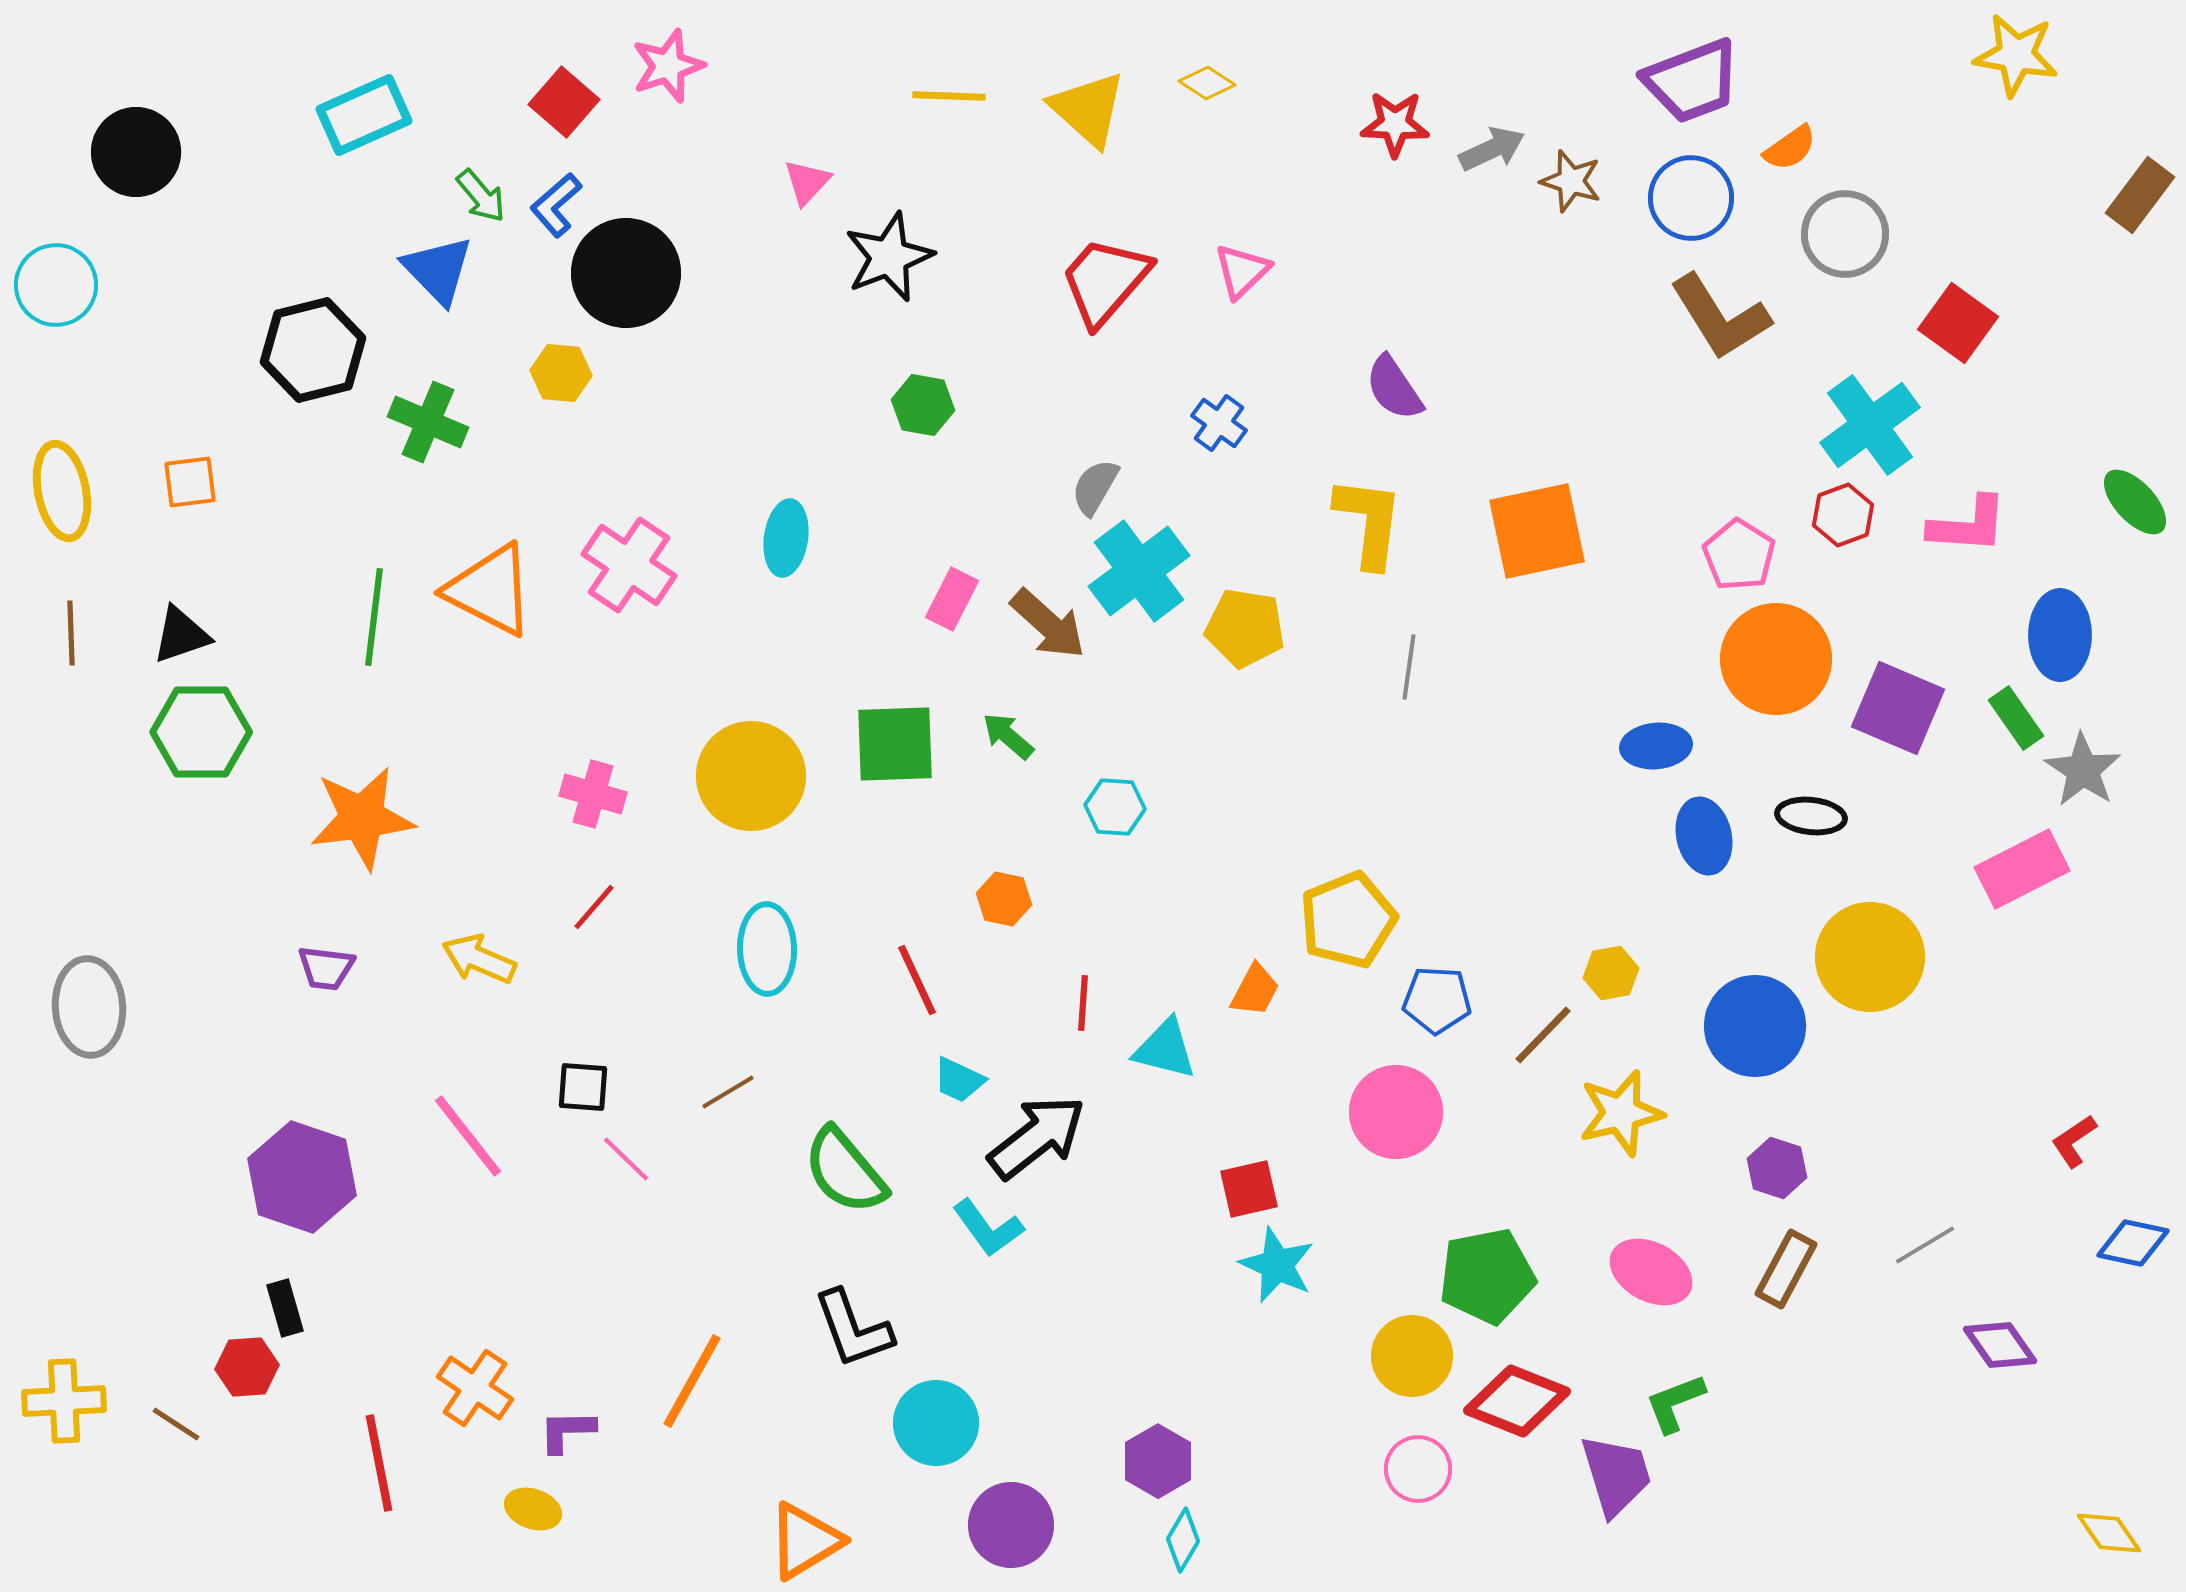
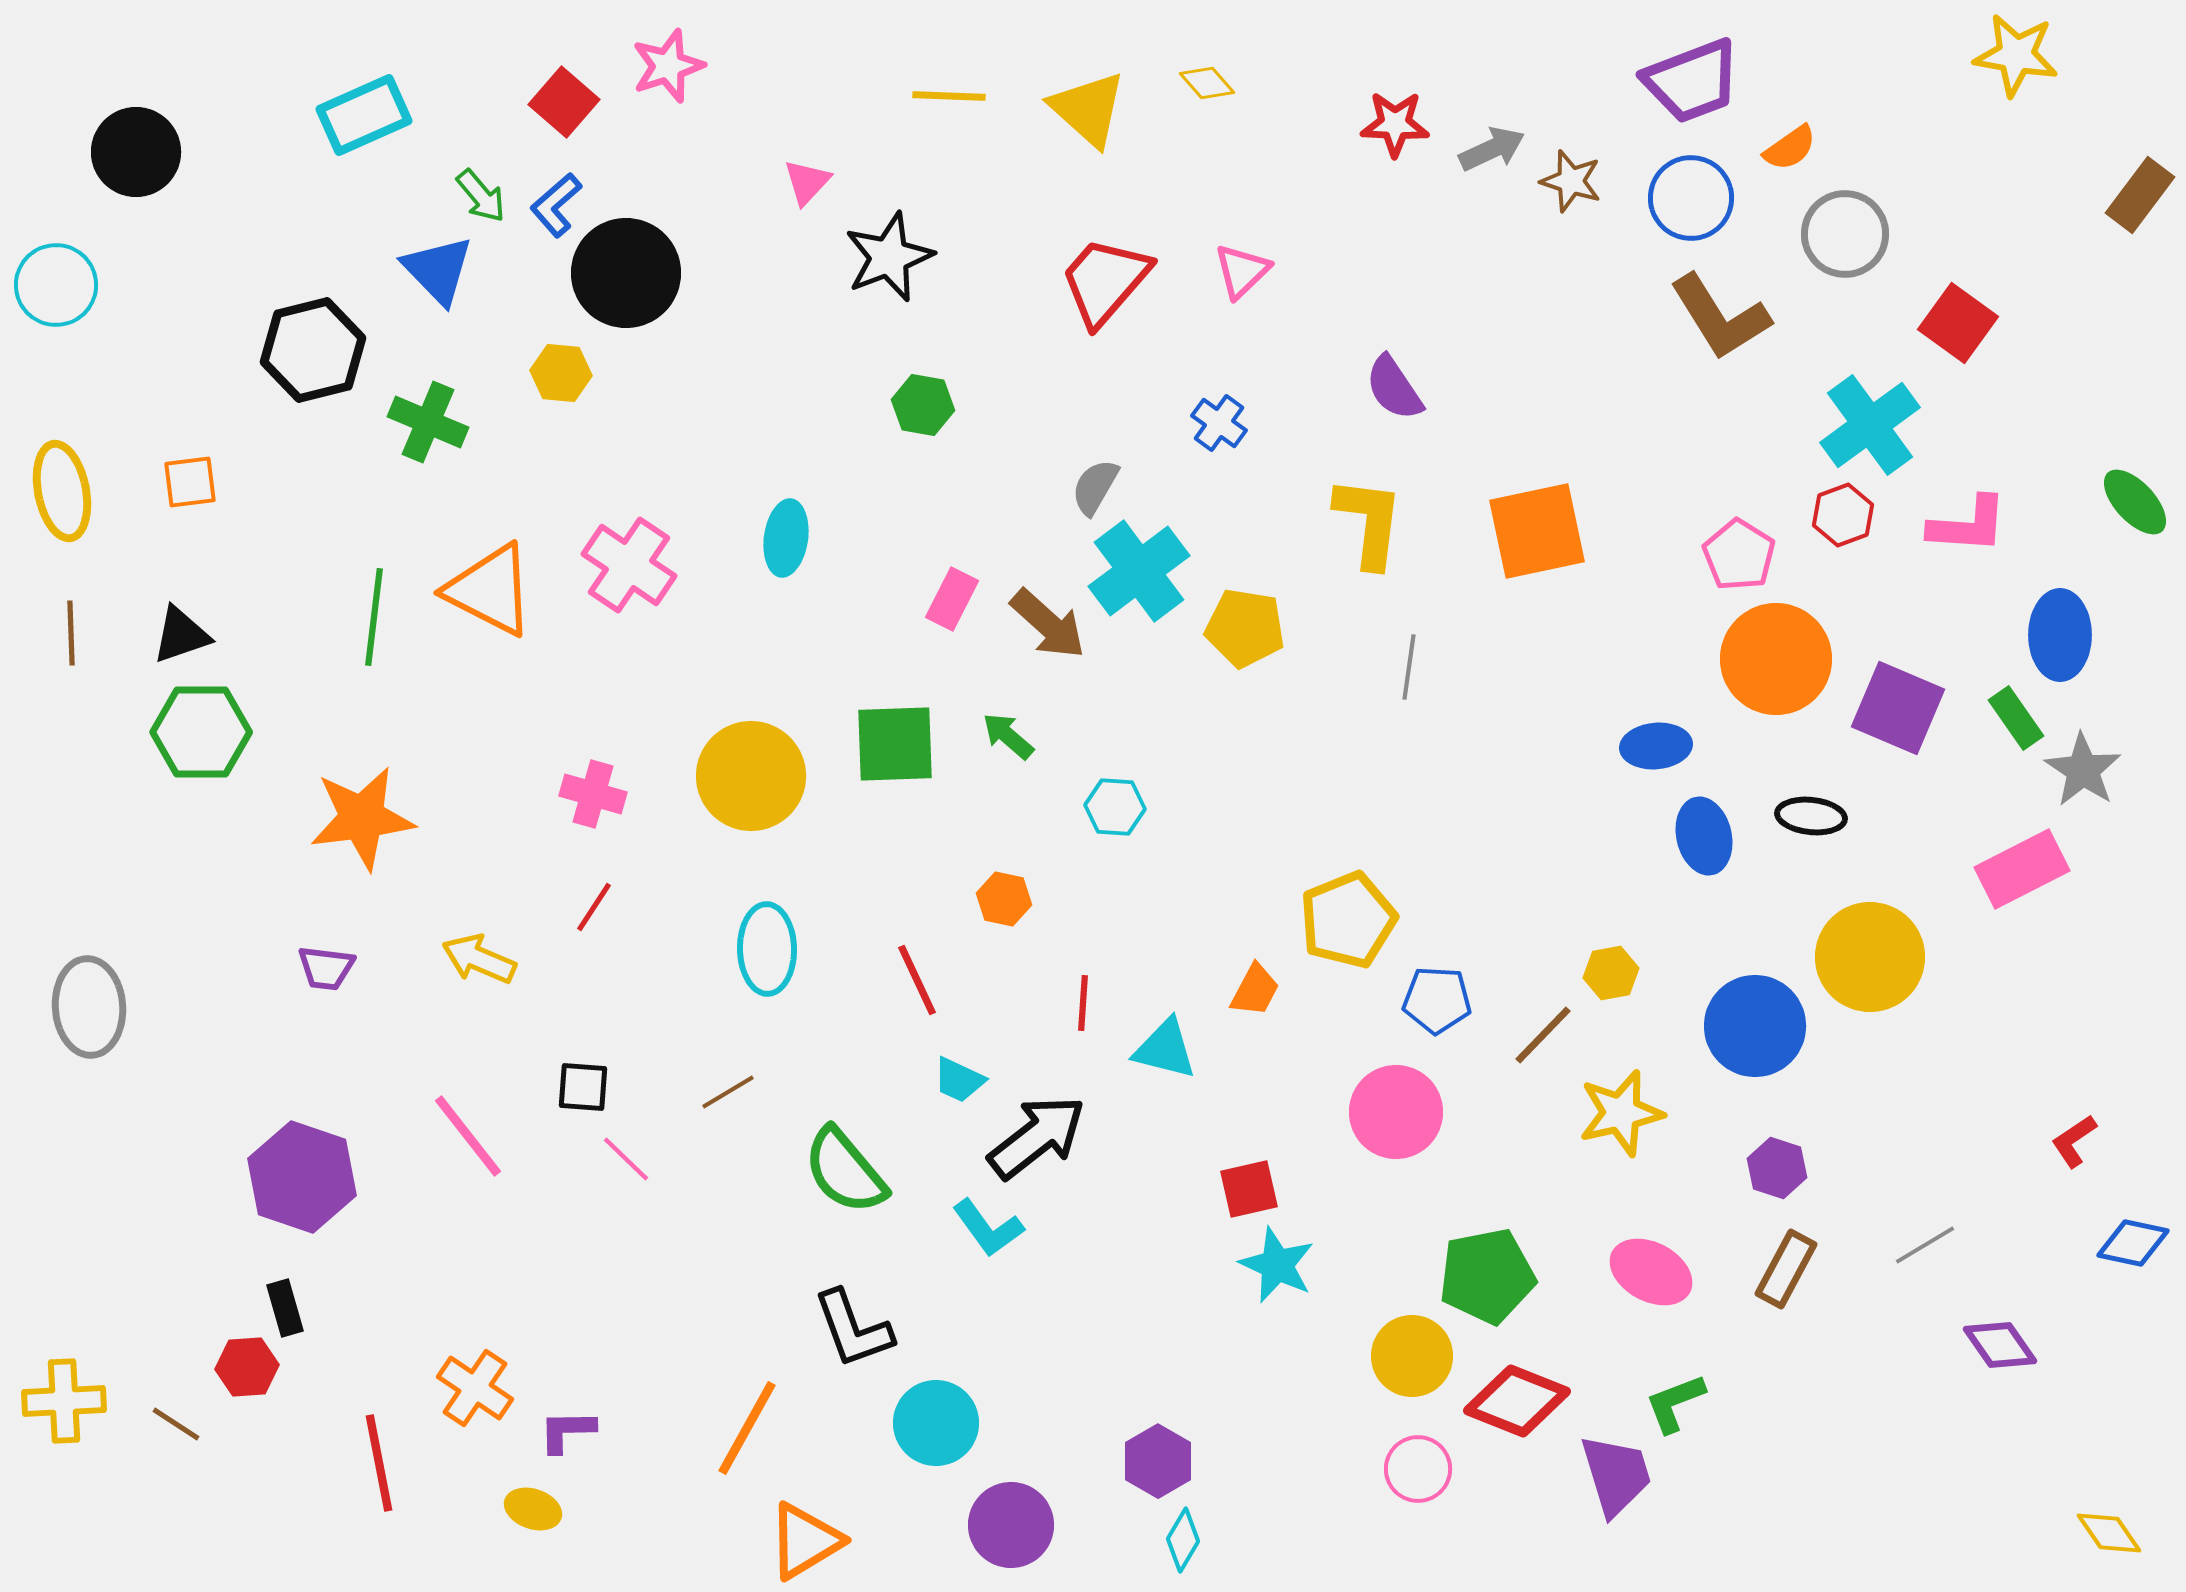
yellow diamond at (1207, 83): rotated 16 degrees clockwise
red line at (594, 907): rotated 8 degrees counterclockwise
orange line at (692, 1381): moved 55 px right, 47 px down
